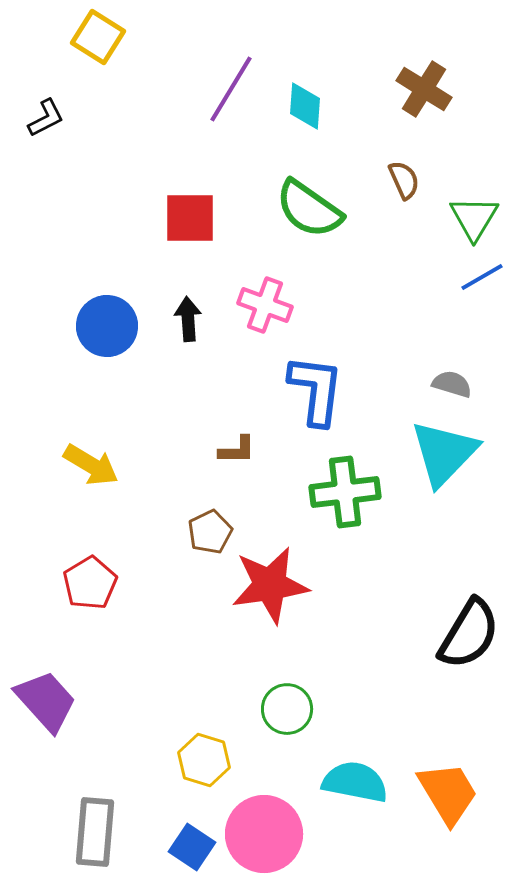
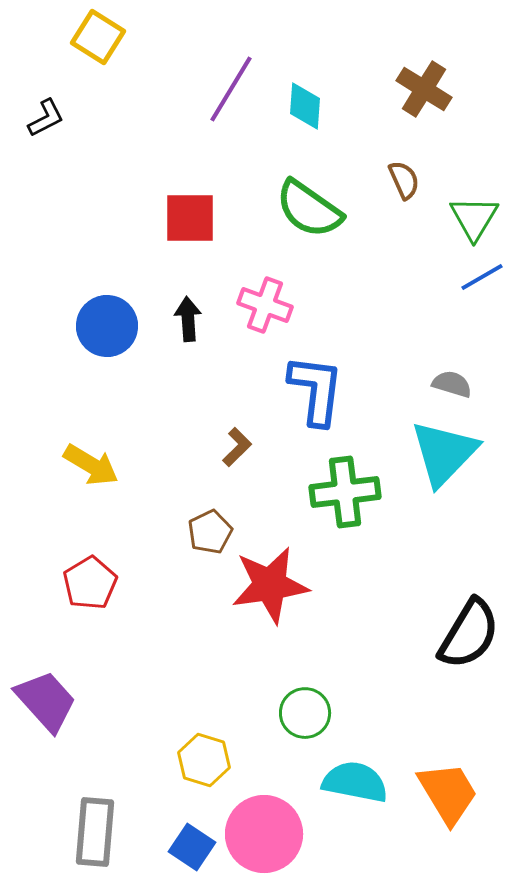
brown L-shape: moved 3 px up; rotated 45 degrees counterclockwise
green circle: moved 18 px right, 4 px down
